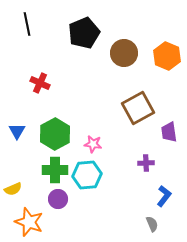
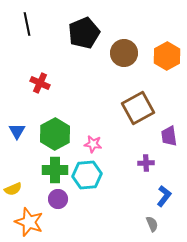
orange hexagon: rotated 8 degrees clockwise
purple trapezoid: moved 4 px down
